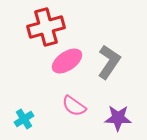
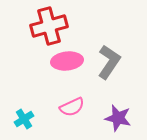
red cross: moved 3 px right, 1 px up
pink ellipse: rotated 28 degrees clockwise
pink semicircle: moved 2 px left, 1 px down; rotated 60 degrees counterclockwise
purple star: rotated 12 degrees clockwise
